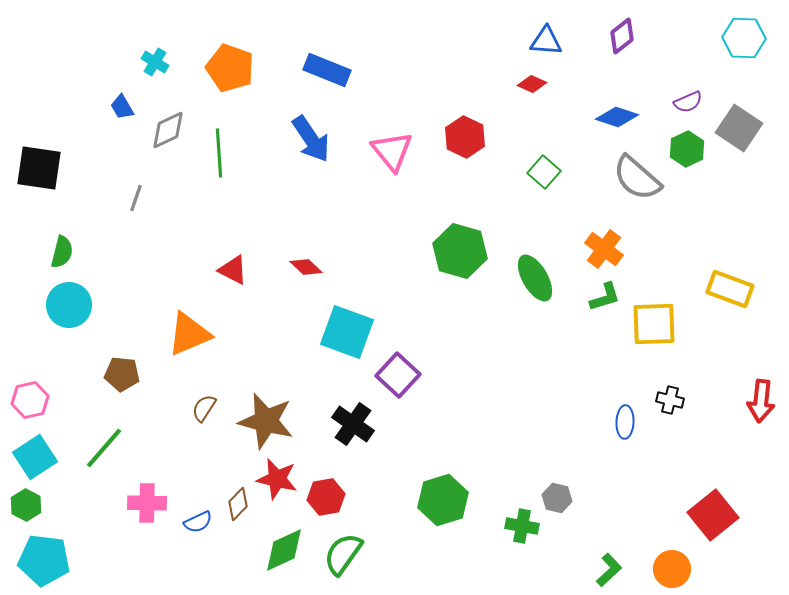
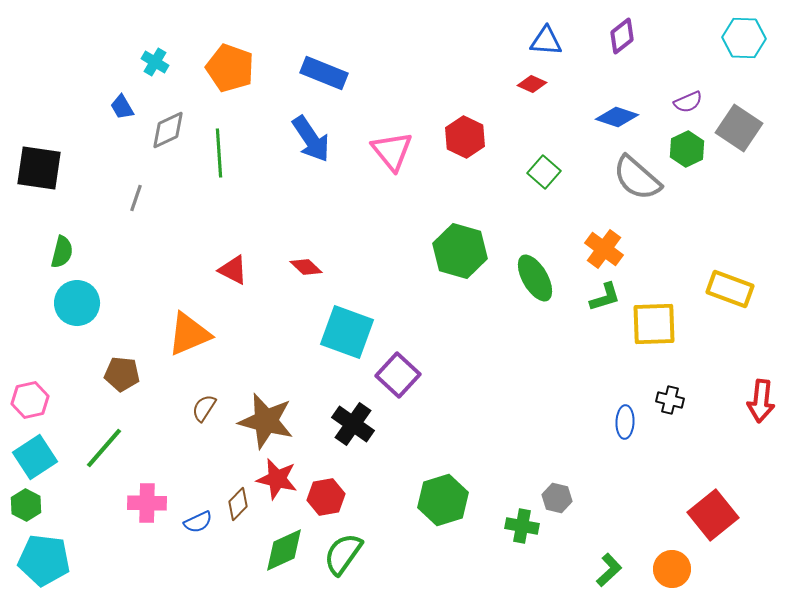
blue rectangle at (327, 70): moved 3 px left, 3 px down
cyan circle at (69, 305): moved 8 px right, 2 px up
